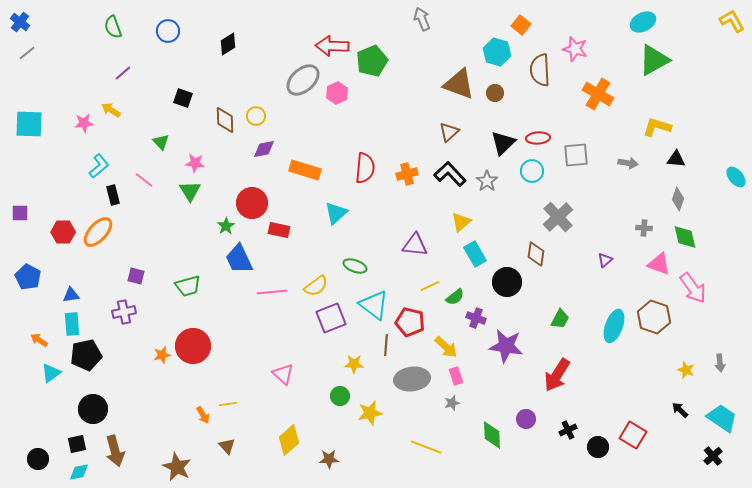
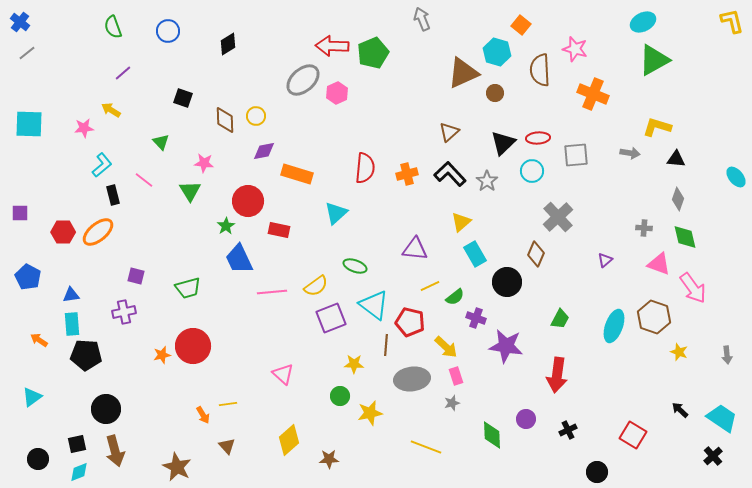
yellow L-shape at (732, 21): rotated 16 degrees clockwise
green pentagon at (372, 61): moved 1 px right, 8 px up
brown triangle at (459, 84): moved 4 px right, 11 px up; rotated 44 degrees counterclockwise
orange cross at (598, 94): moved 5 px left; rotated 8 degrees counterclockwise
pink star at (84, 123): moved 5 px down
purple diamond at (264, 149): moved 2 px down
pink star at (195, 163): moved 9 px right
gray arrow at (628, 163): moved 2 px right, 10 px up
cyan L-shape at (99, 166): moved 3 px right, 1 px up
orange rectangle at (305, 170): moved 8 px left, 4 px down
red circle at (252, 203): moved 4 px left, 2 px up
orange ellipse at (98, 232): rotated 8 degrees clockwise
purple triangle at (415, 245): moved 4 px down
brown diamond at (536, 254): rotated 15 degrees clockwise
green trapezoid at (188, 286): moved 2 px down
black pentagon at (86, 355): rotated 16 degrees clockwise
gray arrow at (720, 363): moved 7 px right, 8 px up
yellow star at (686, 370): moved 7 px left, 18 px up
cyan triangle at (51, 373): moved 19 px left, 24 px down
red arrow at (557, 375): rotated 24 degrees counterclockwise
black circle at (93, 409): moved 13 px right
black circle at (598, 447): moved 1 px left, 25 px down
cyan diamond at (79, 472): rotated 10 degrees counterclockwise
